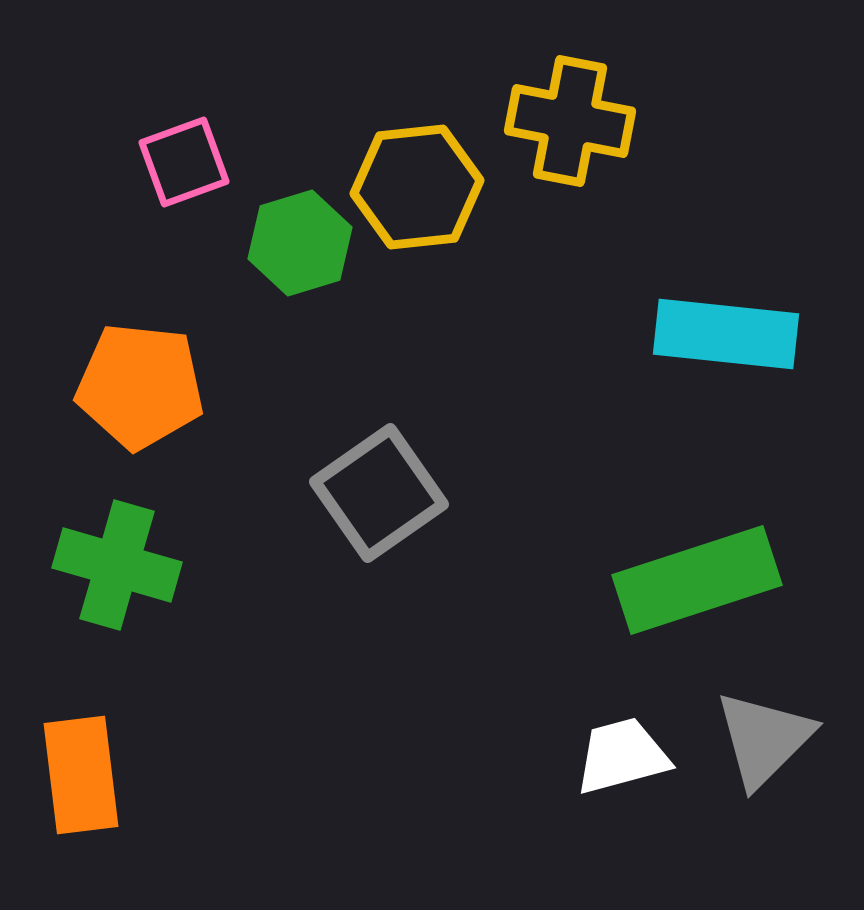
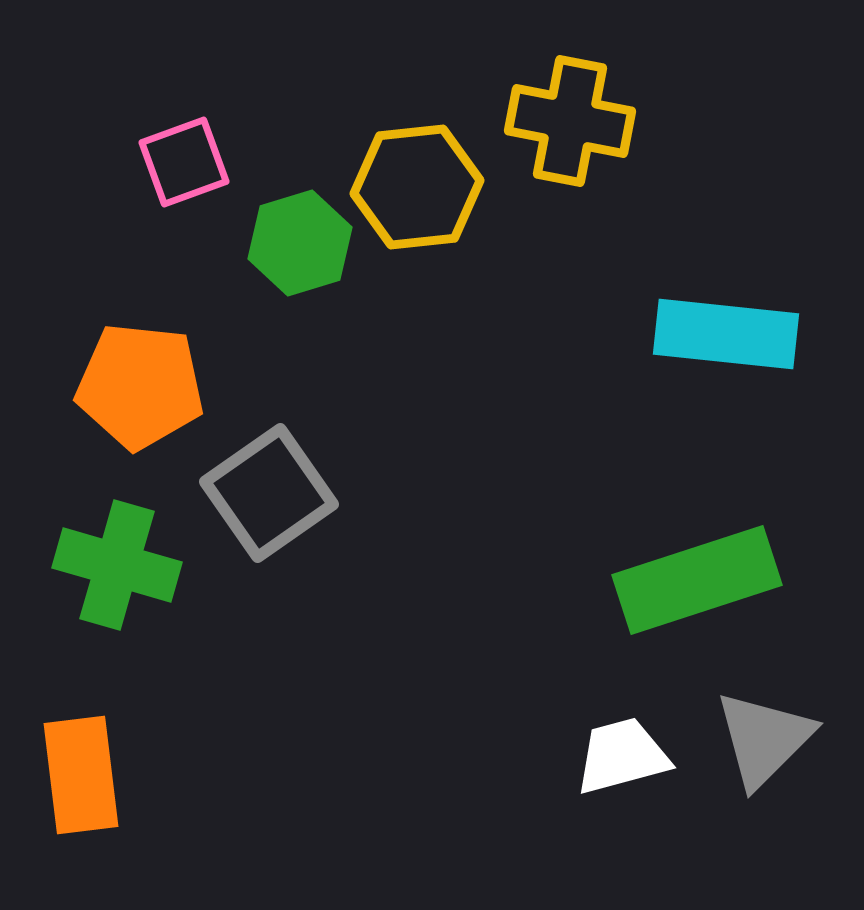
gray square: moved 110 px left
